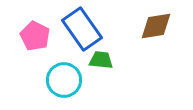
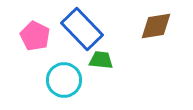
blue rectangle: rotated 9 degrees counterclockwise
